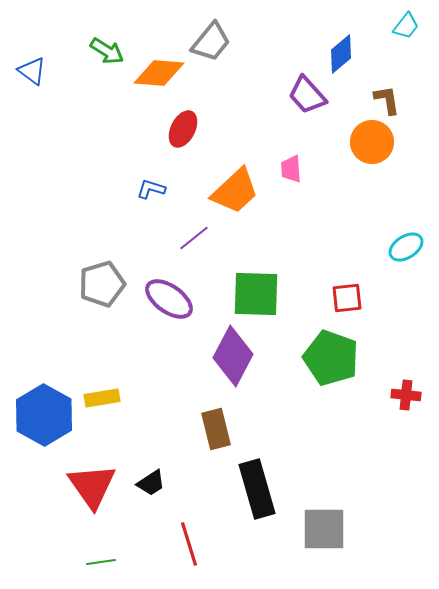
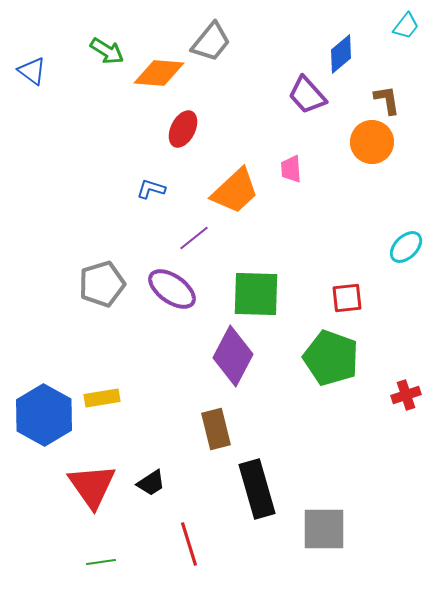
cyan ellipse: rotated 12 degrees counterclockwise
purple ellipse: moved 3 px right, 10 px up
red cross: rotated 24 degrees counterclockwise
